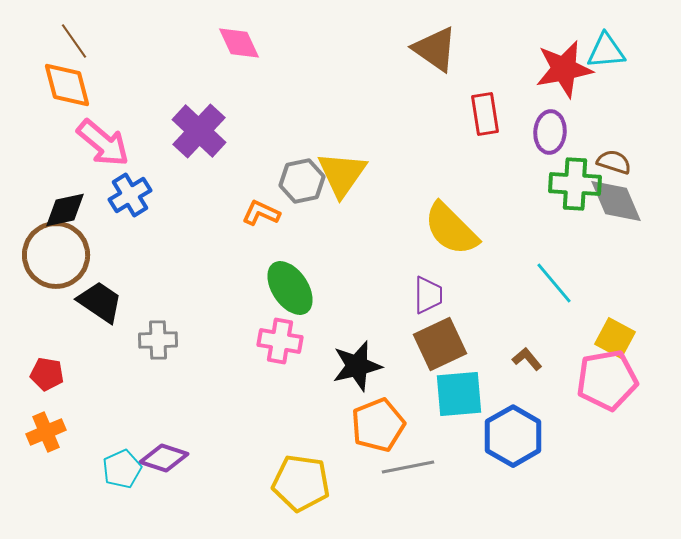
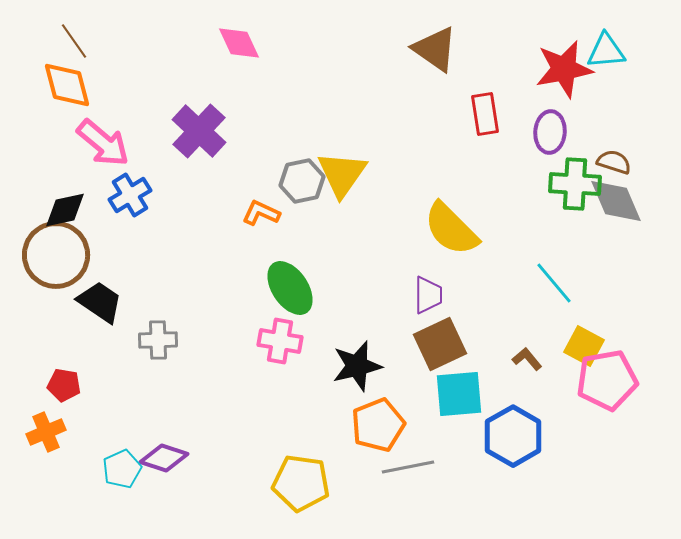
yellow square: moved 31 px left, 8 px down
red pentagon: moved 17 px right, 11 px down
